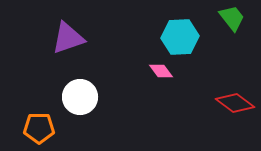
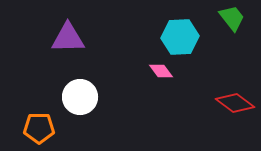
purple triangle: rotated 18 degrees clockwise
